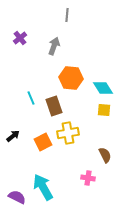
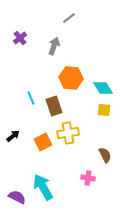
gray line: moved 2 px right, 3 px down; rotated 48 degrees clockwise
